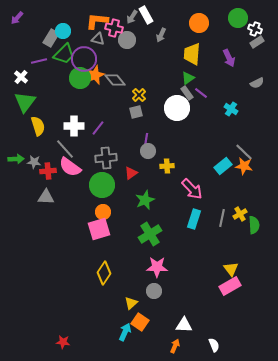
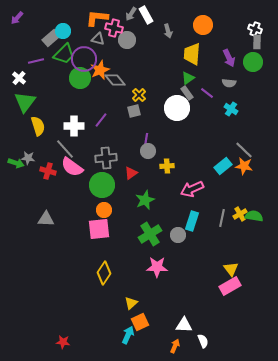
gray arrow at (132, 17): moved 1 px left, 3 px up
green circle at (238, 18): moved 15 px right, 44 px down
orange L-shape at (97, 21): moved 3 px up
orange circle at (199, 23): moved 4 px right, 2 px down
gray arrow at (161, 35): moved 7 px right, 4 px up; rotated 40 degrees counterclockwise
gray rectangle at (51, 38): rotated 18 degrees clockwise
gray rectangle at (257, 42): rotated 56 degrees counterclockwise
purple line at (39, 61): moved 3 px left
orange star at (95, 75): moved 5 px right, 5 px up
white cross at (21, 77): moved 2 px left, 1 px down
gray semicircle at (257, 83): moved 28 px left; rotated 32 degrees clockwise
purple line at (201, 93): moved 6 px right
gray square at (136, 112): moved 2 px left, 1 px up
purple line at (98, 128): moved 3 px right, 8 px up
gray line at (244, 152): moved 2 px up
green arrow at (16, 159): moved 4 px down; rotated 21 degrees clockwise
gray star at (34, 162): moved 6 px left, 4 px up
pink semicircle at (70, 167): moved 2 px right
red cross at (48, 171): rotated 21 degrees clockwise
pink arrow at (192, 189): rotated 110 degrees clockwise
gray triangle at (46, 197): moved 22 px down
orange circle at (103, 212): moved 1 px right, 2 px up
cyan rectangle at (194, 219): moved 2 px left, 2 px down
green semicircle at (254, 225): moved 9 px up; rotated 78 degrees counterclockwise
pink square at (99, 229): rotated 10 degrees clockwise
gray circle at (154, 291): moved 24 px right, 56 px up
orange square at (140, 322): rotated 30 degrees clockwise
cyan arrow at (125, 332): moved 3 px right, 3 px down
white semicircle at (214, 345): moved 11 px left, 4 px up
